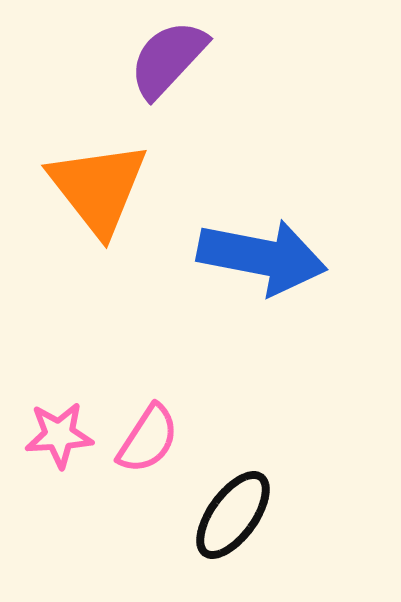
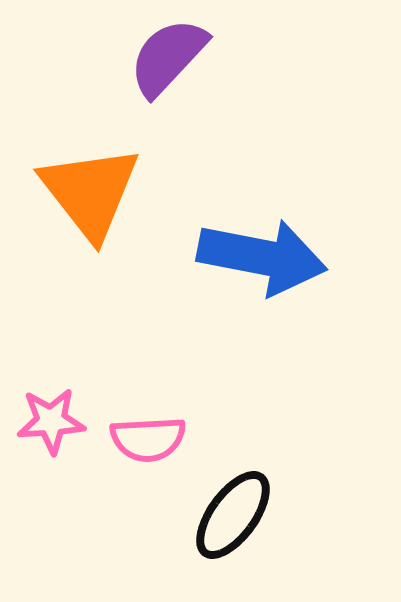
purple semicircle: moved 2 px up
orange triangle: moved 8 px left, 4 px down
pink star: moved 8 px left, 14 px up
pink semicircle: rotated 54 degrees clockwise
